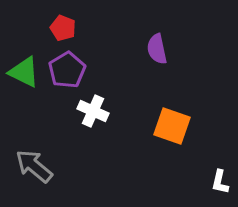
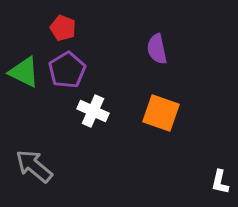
orange square: moved 11 px left, 13 px up
